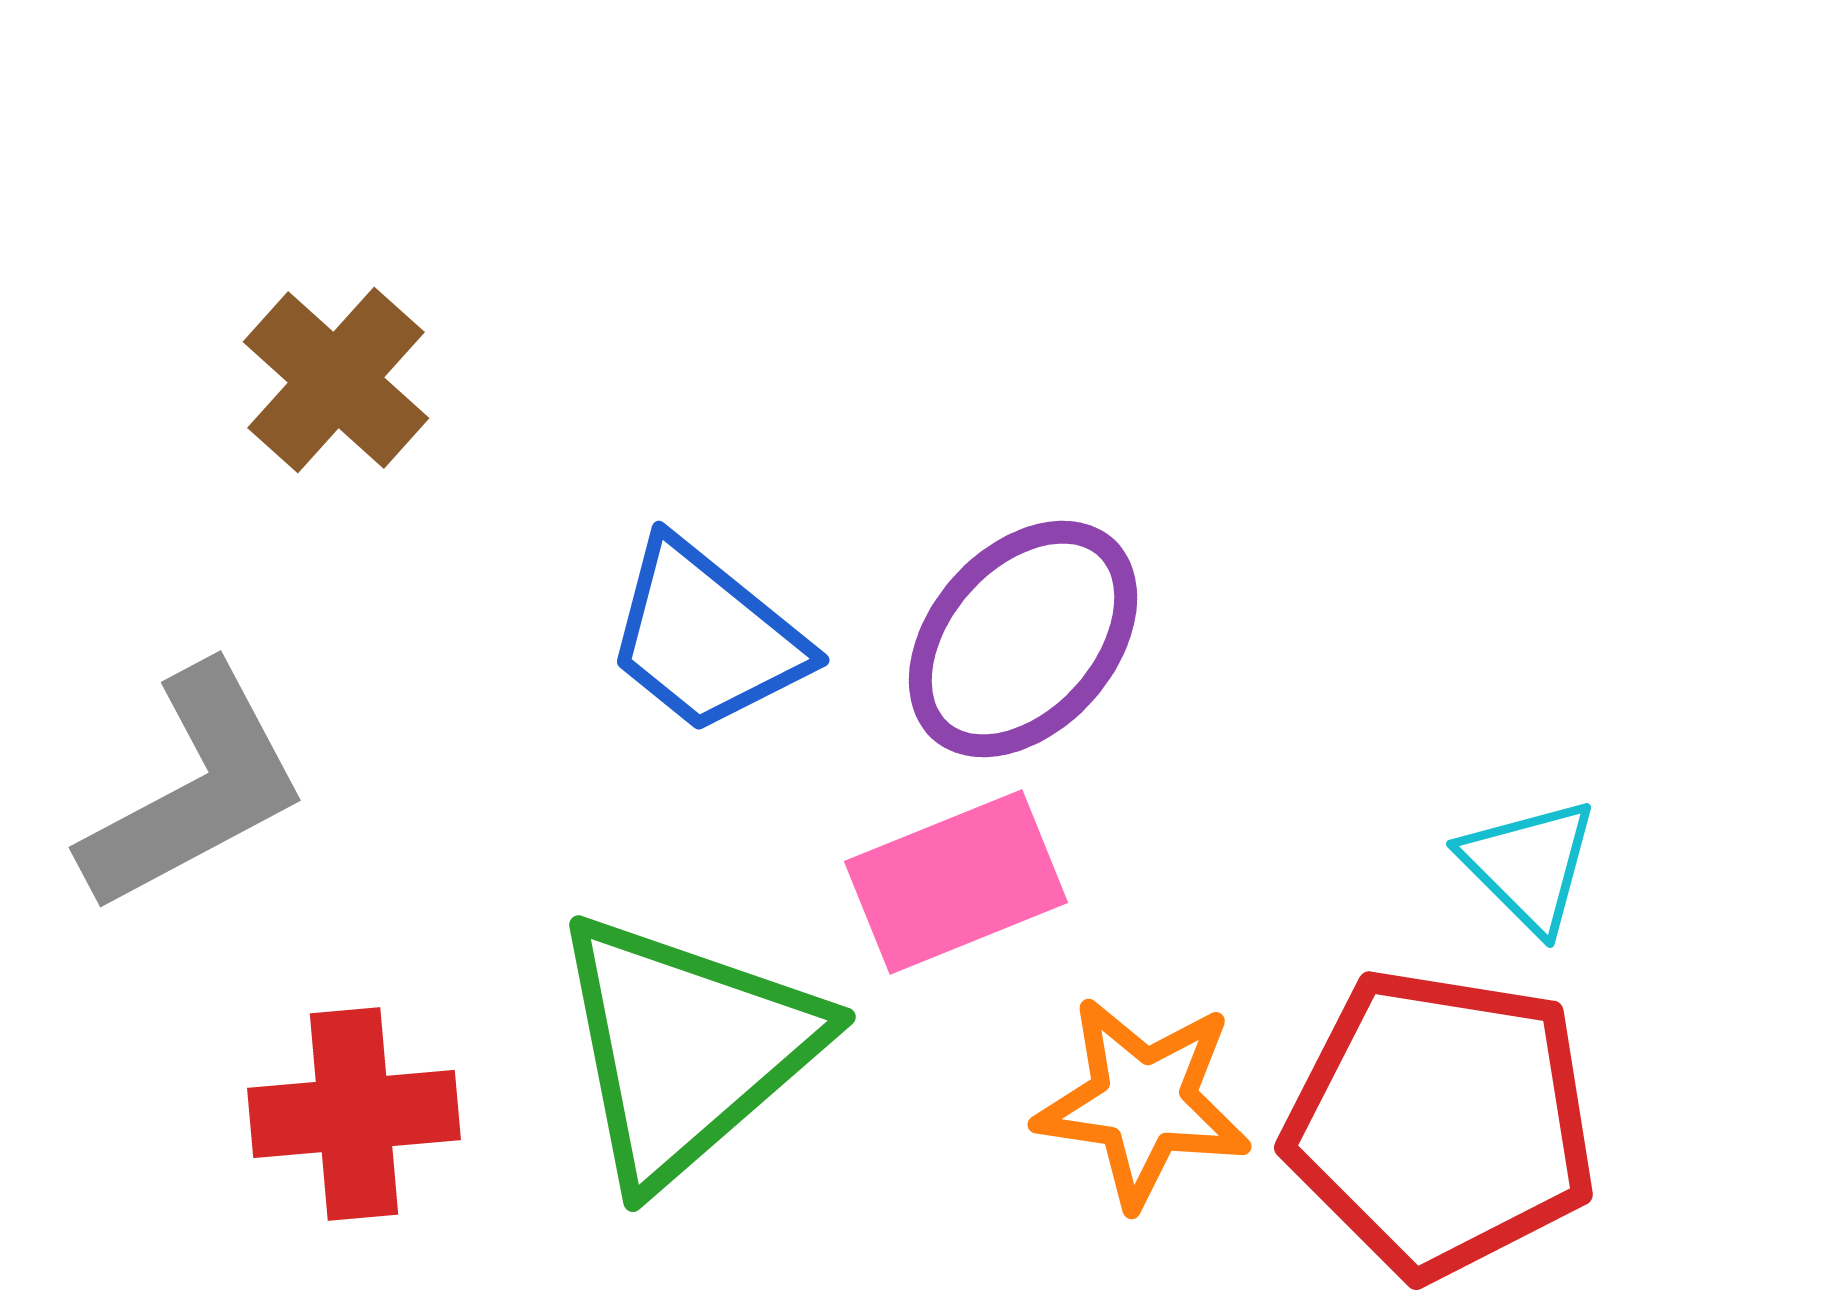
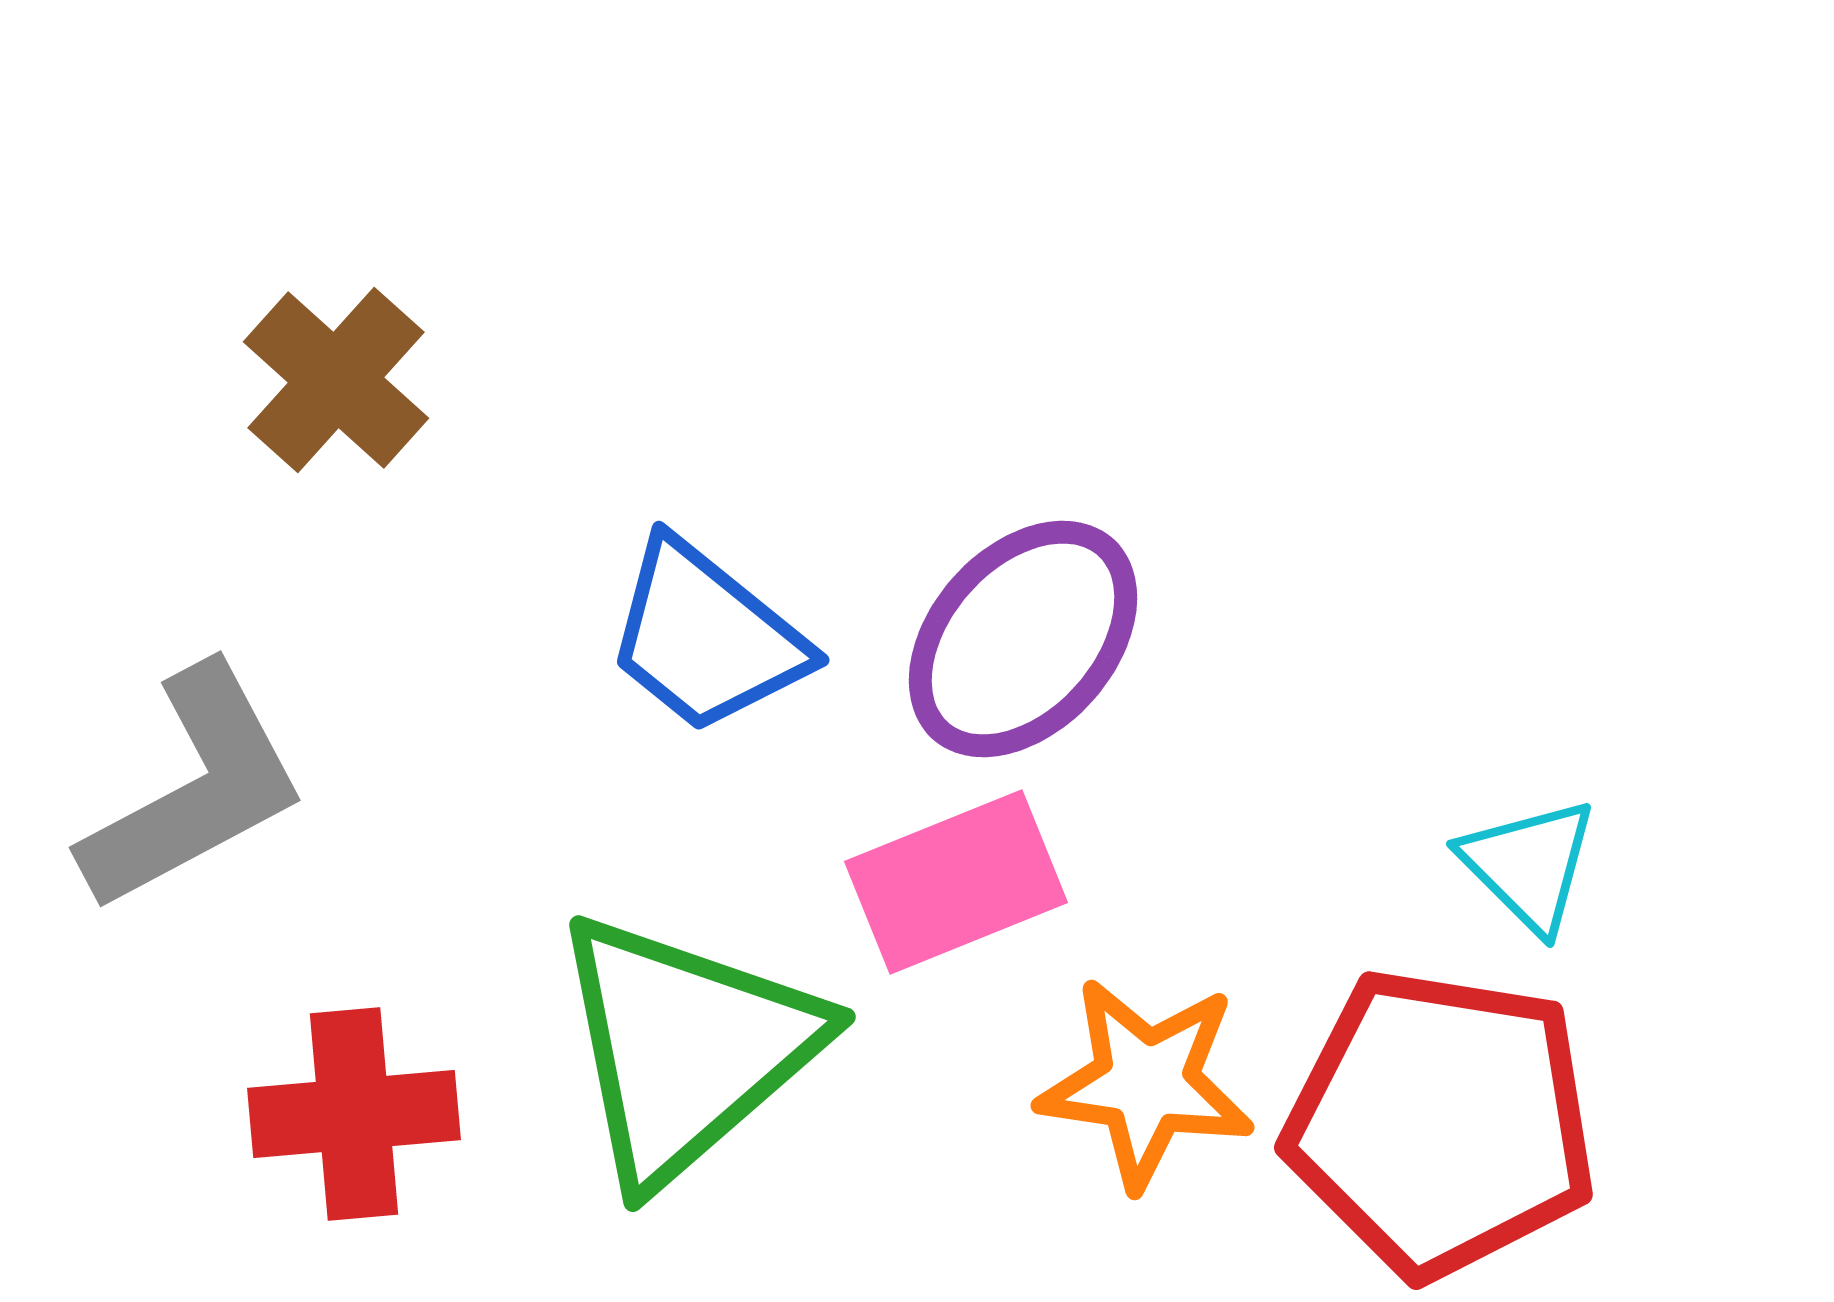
orange star: moved 3 px right, 19 px up
